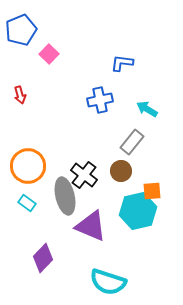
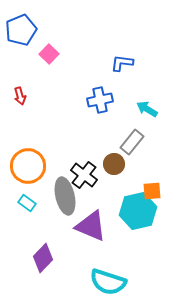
red arrow: moved 1 px down
brown circle: moved 7 px left, 7 px up
